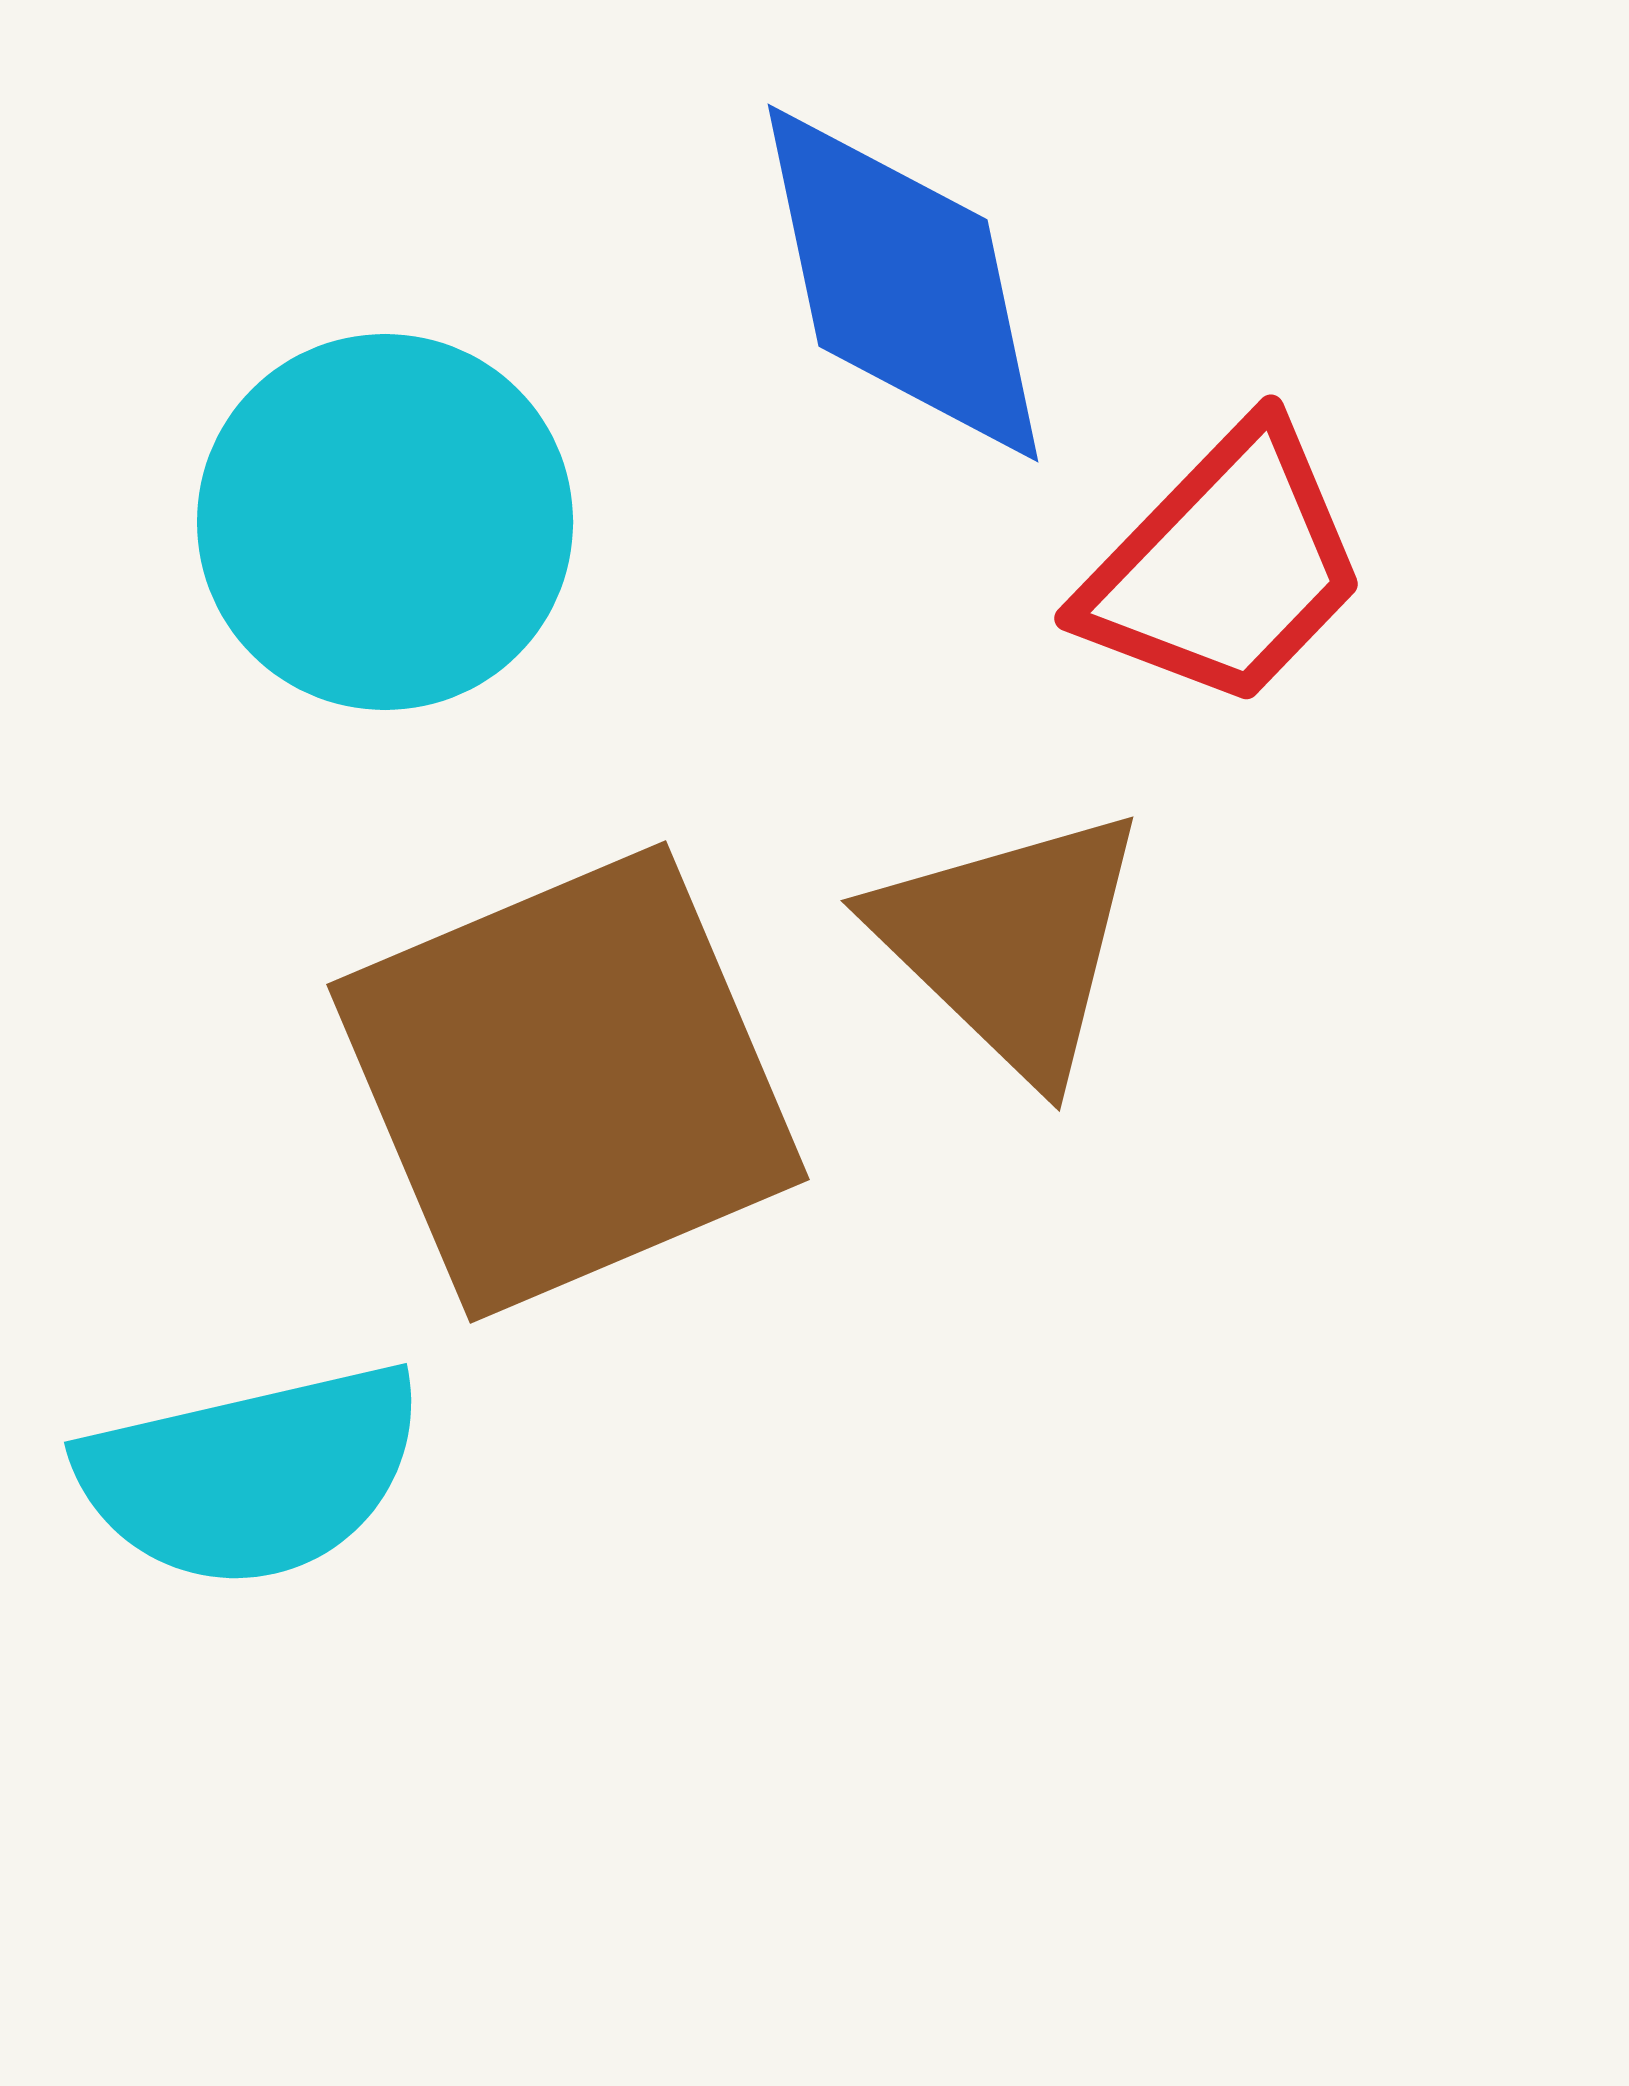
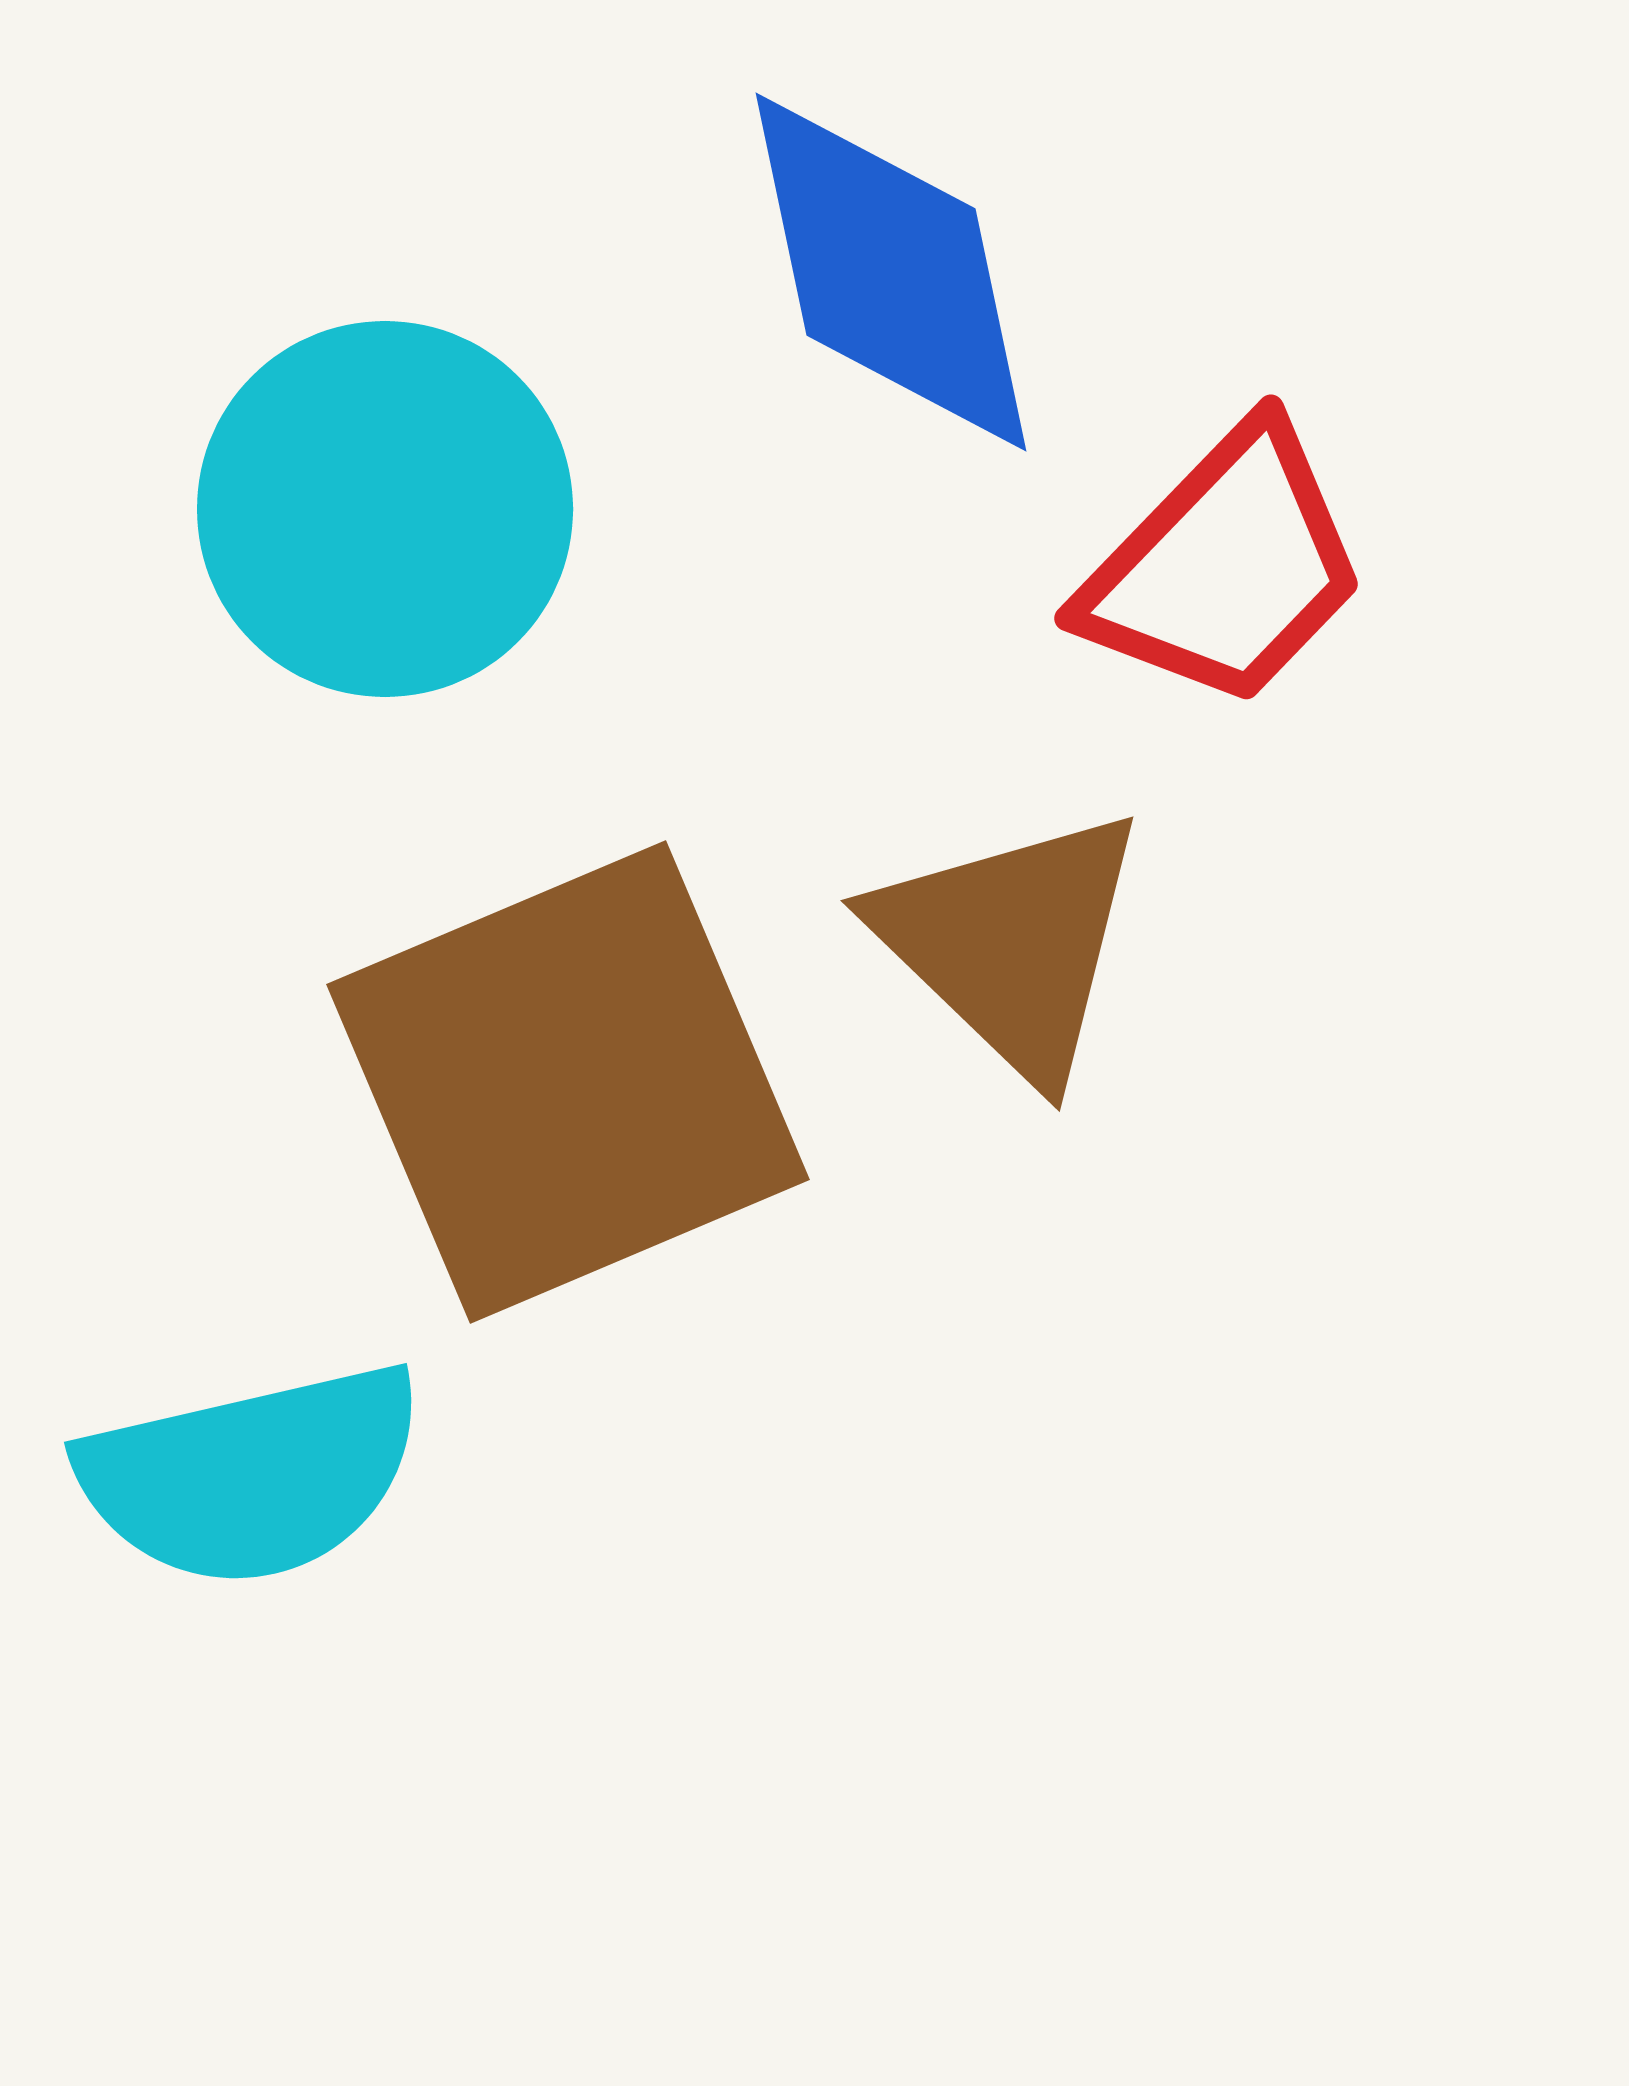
blue diamond: moved 12 px left, 11 px up
cyan circle: moved 13 px up
